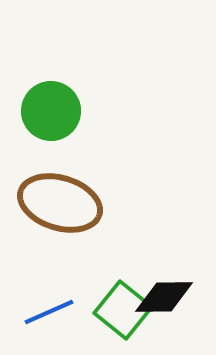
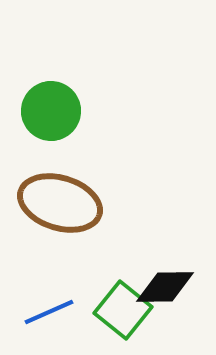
black diamond: moved 1 px right, 10 px up
